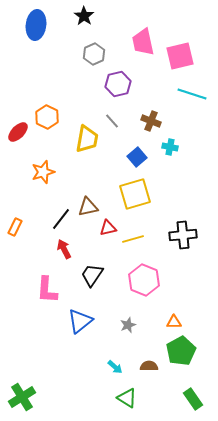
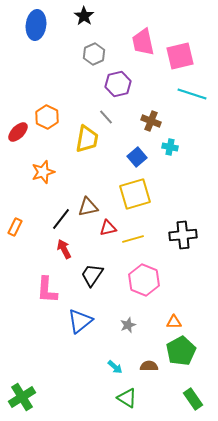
gray line: moved 6 px left, 4 px up
